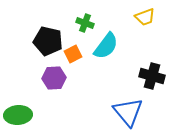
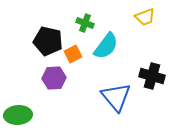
blue triangle: moved 12 px left, 15 px up
